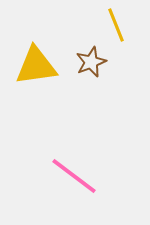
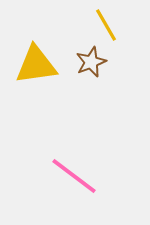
yellow line: moved 10 px left; rotated 8 degrees counterclockwise
yellow triangle: moved 1 px up
